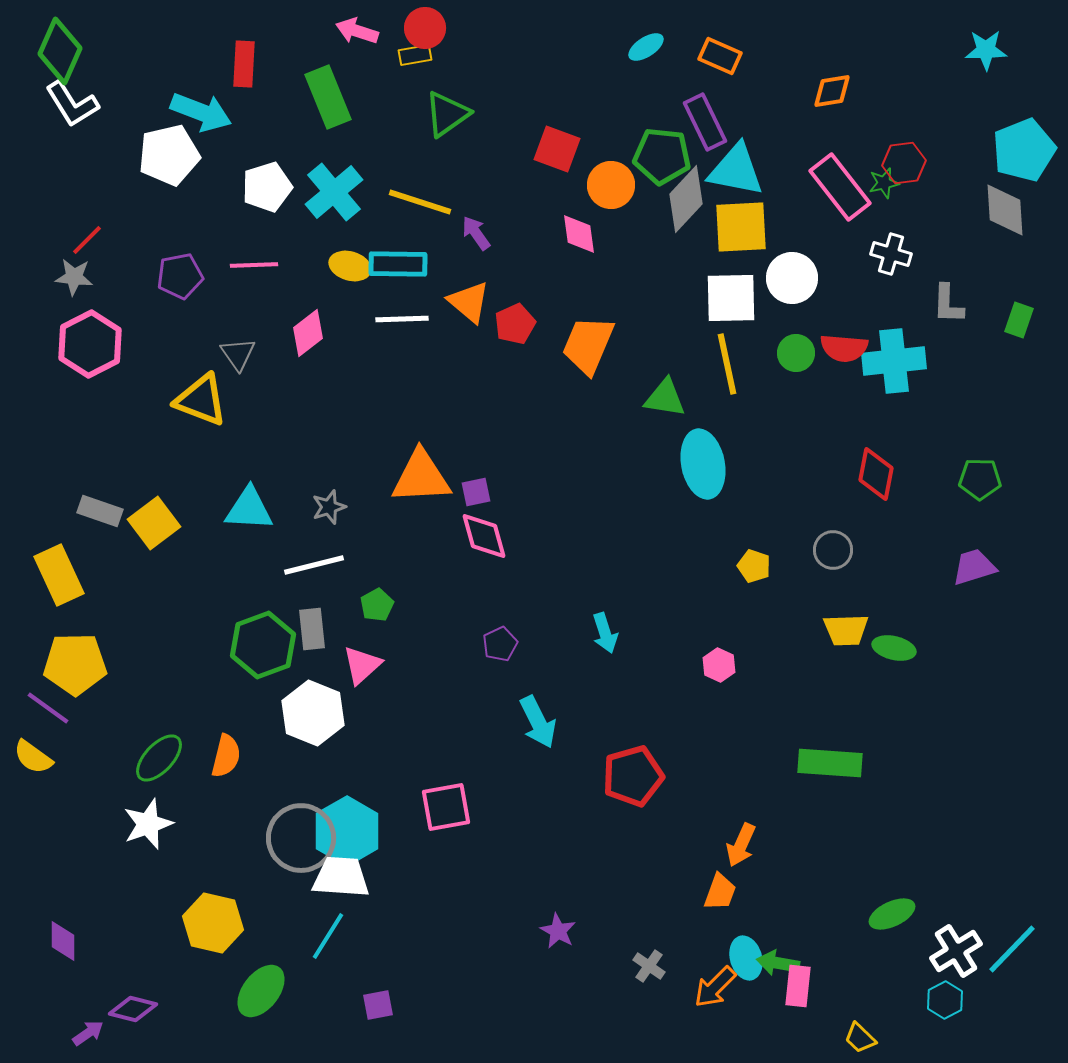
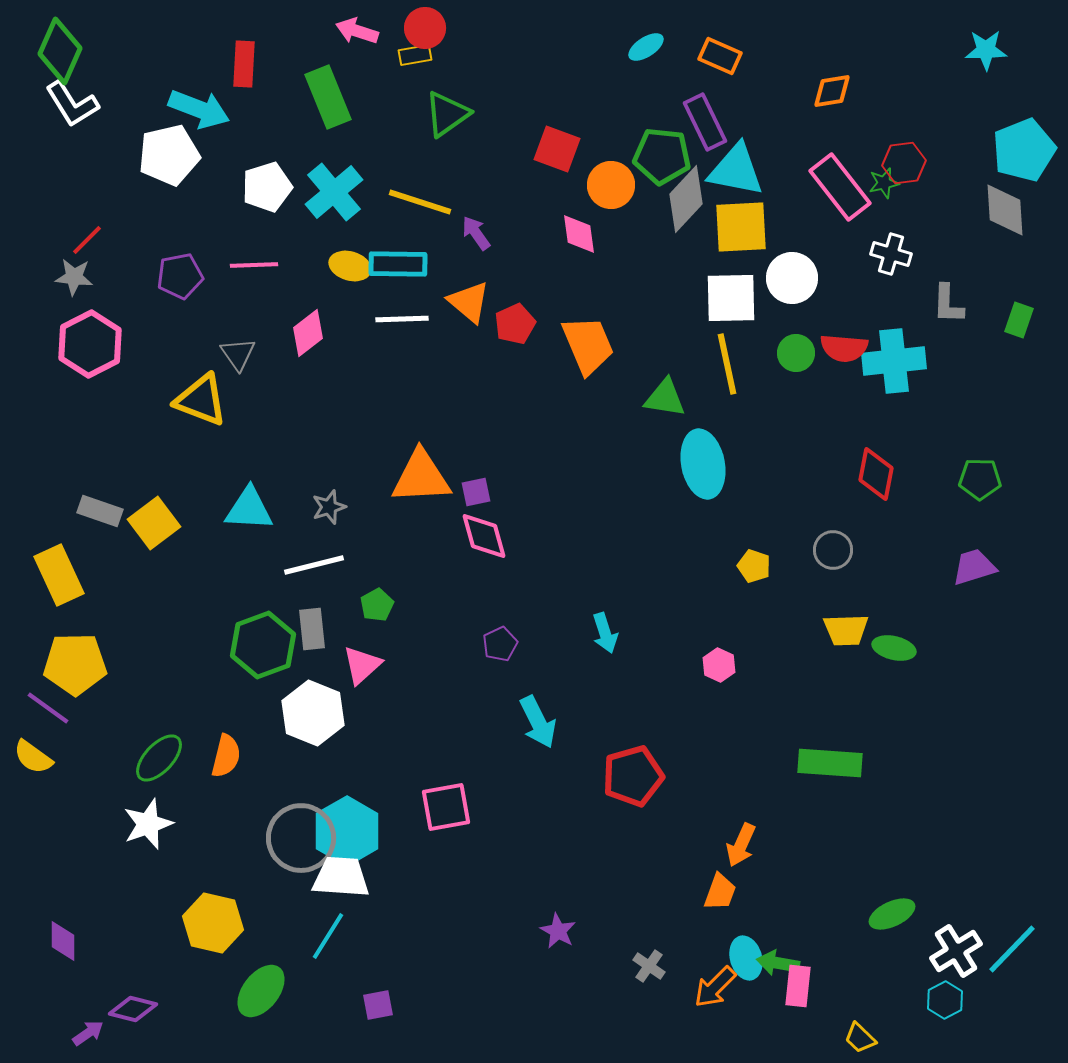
cyan arrow at (201, 112): moved 2 px left, 3 px up
orange trapezoid at (588, 345): rotated 134 degrees clockwise
